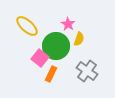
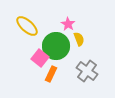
yellow semicircle: rotated 40 degrees counterclockwise
